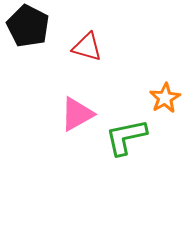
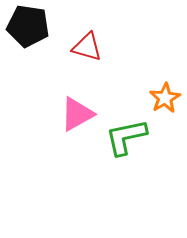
black pentagon: rotated 18 degrees counterclockwise
